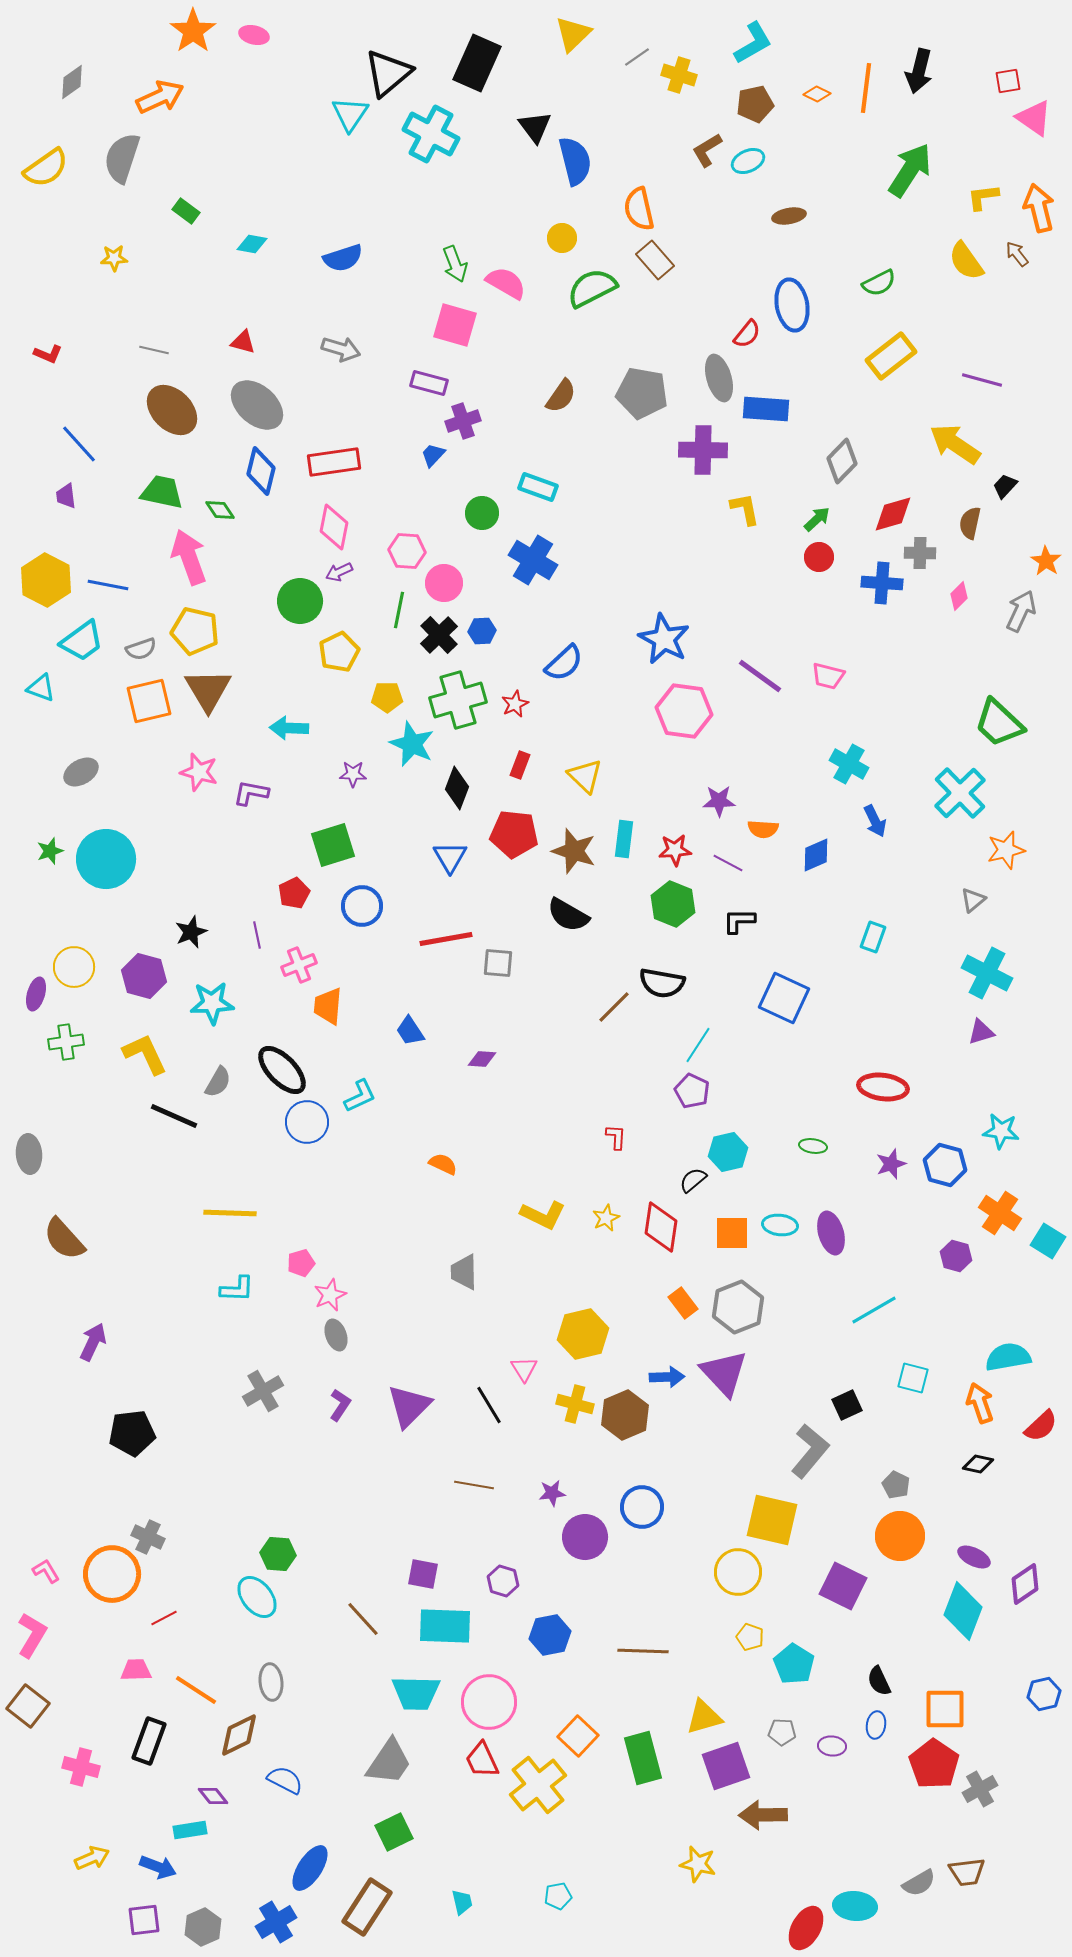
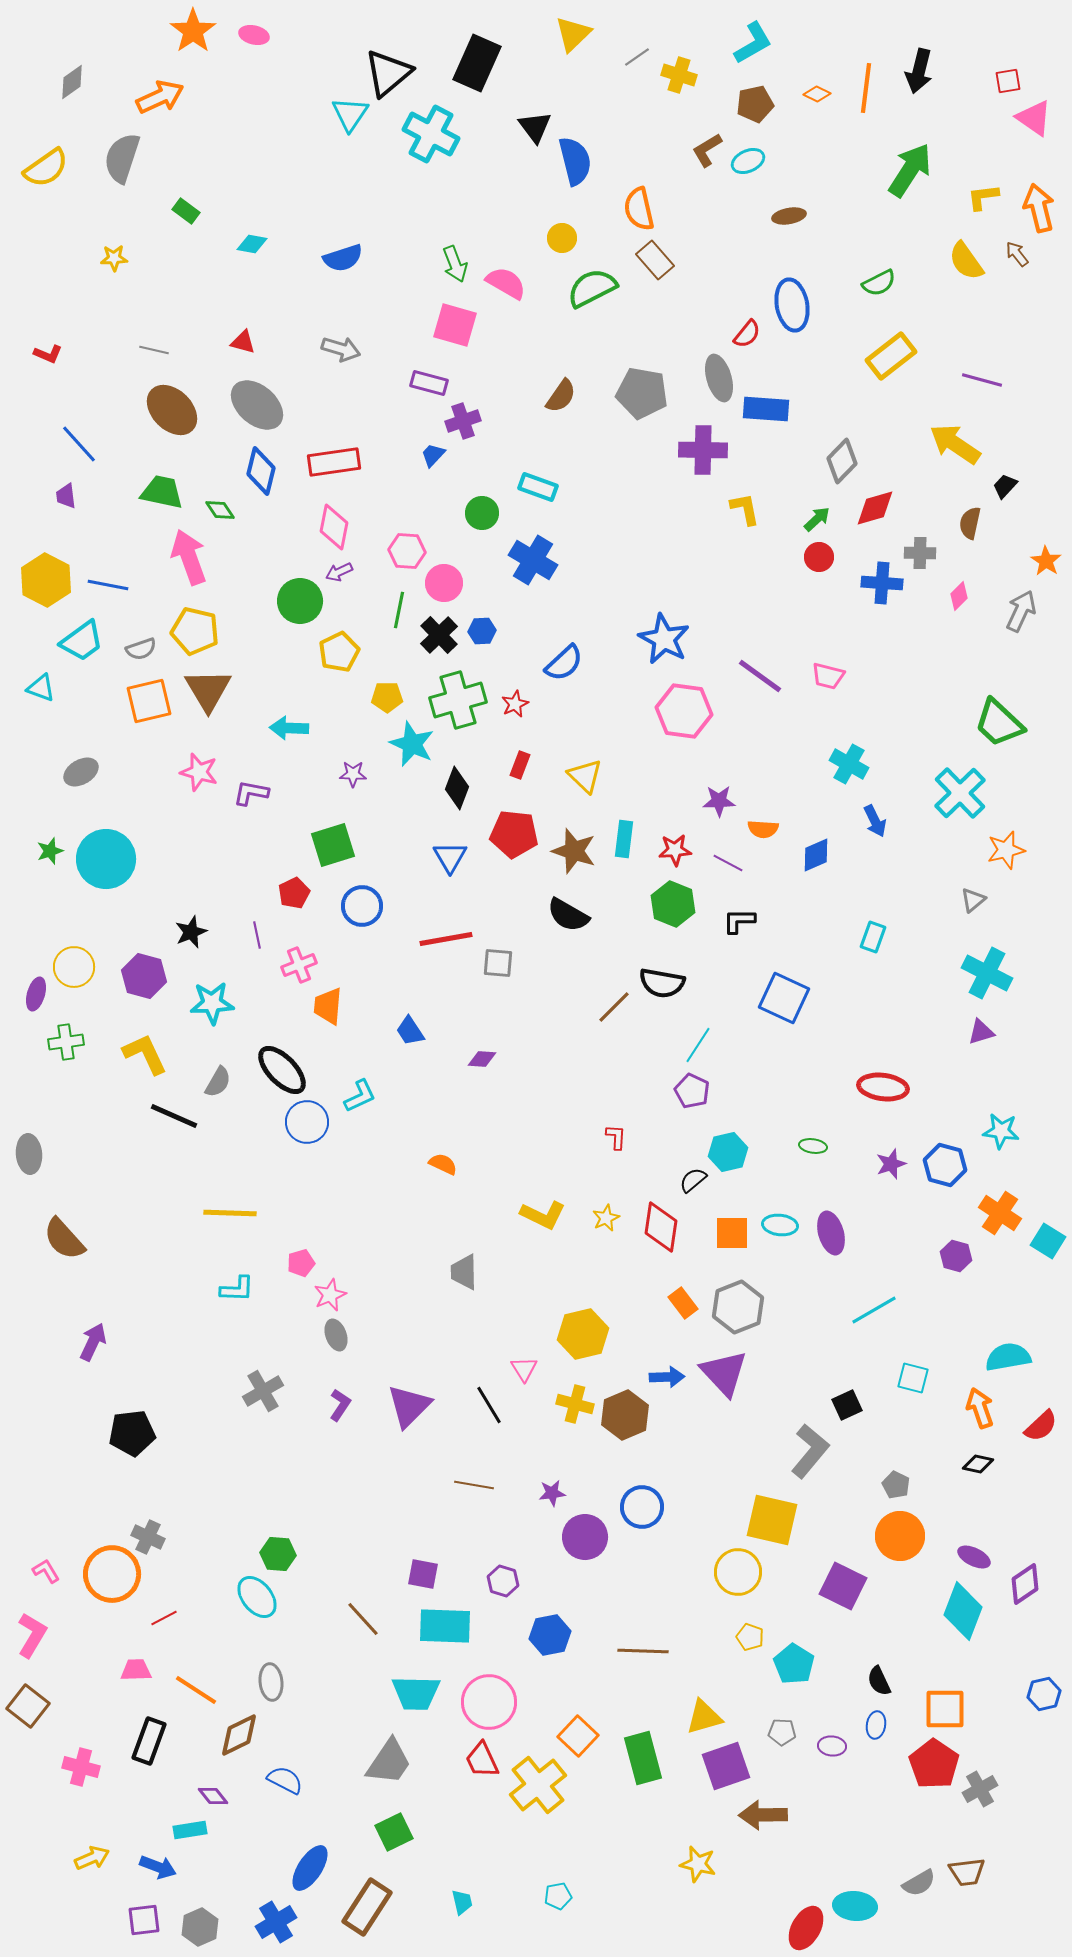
red diamond at (893, 514): moved 18 px left, 6 px up
orange arrow at (980, 1403): moved 5 px down
gray hexagon at (203, 1927): moved 3 px left
